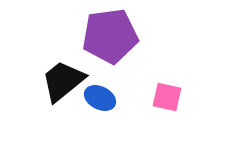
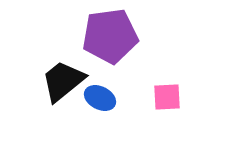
pink square: rotated 16 degrees counterclockwise
